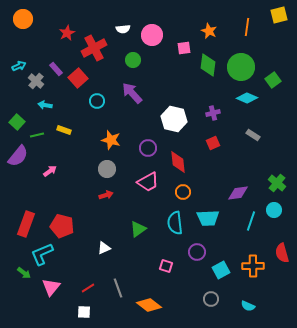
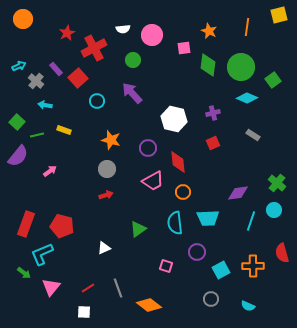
pink trapezoid at (148, 182): moved 5 px right, 1 px up
